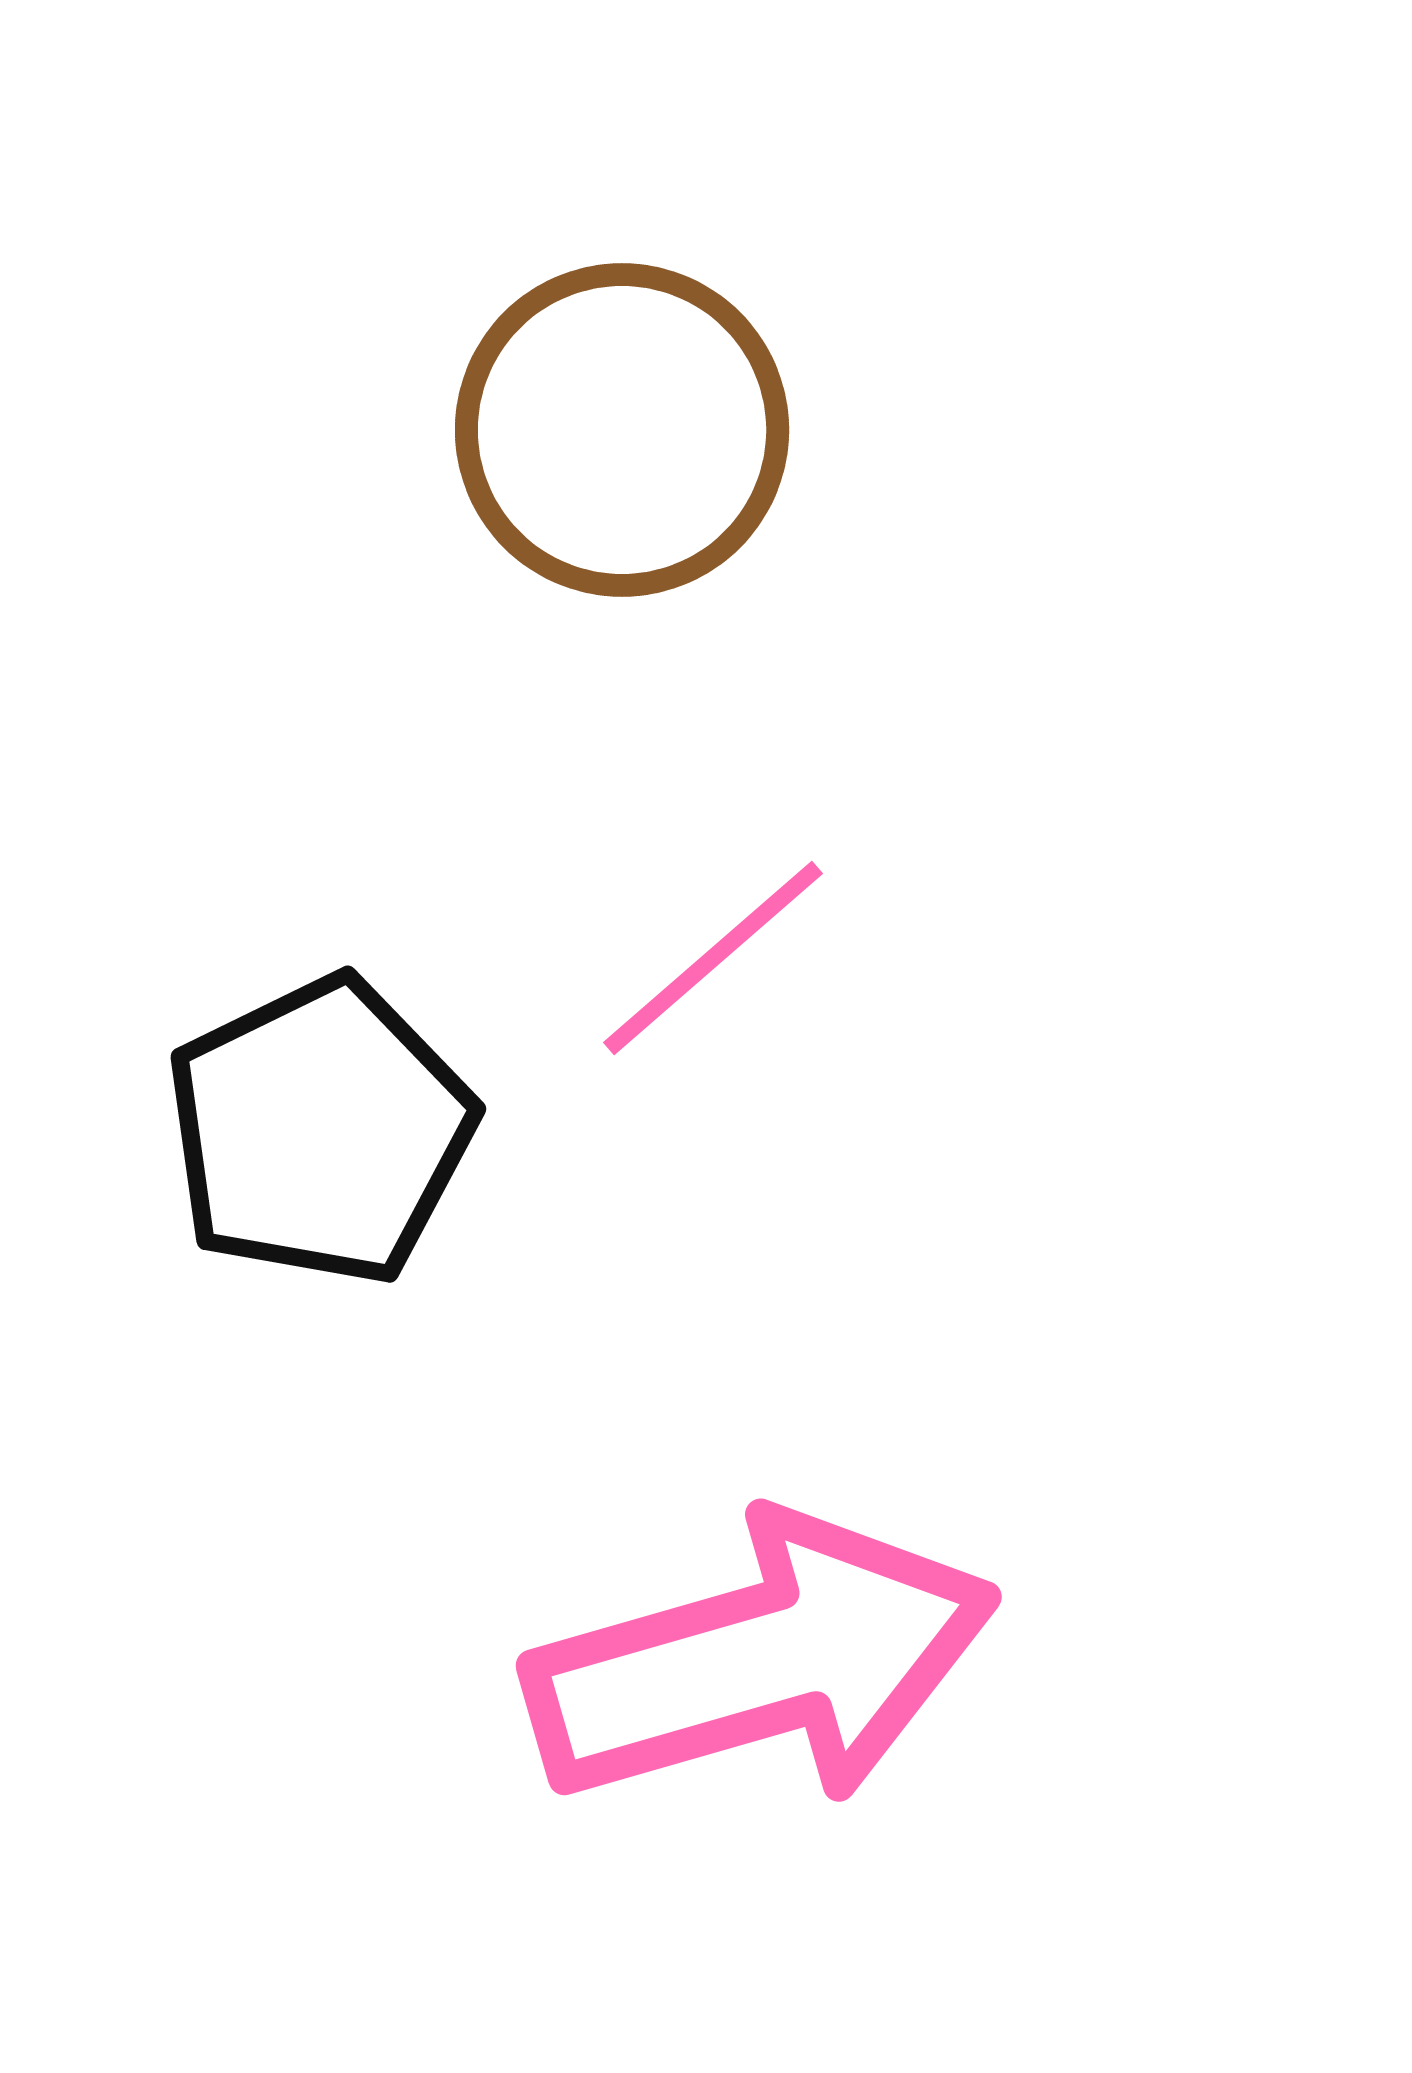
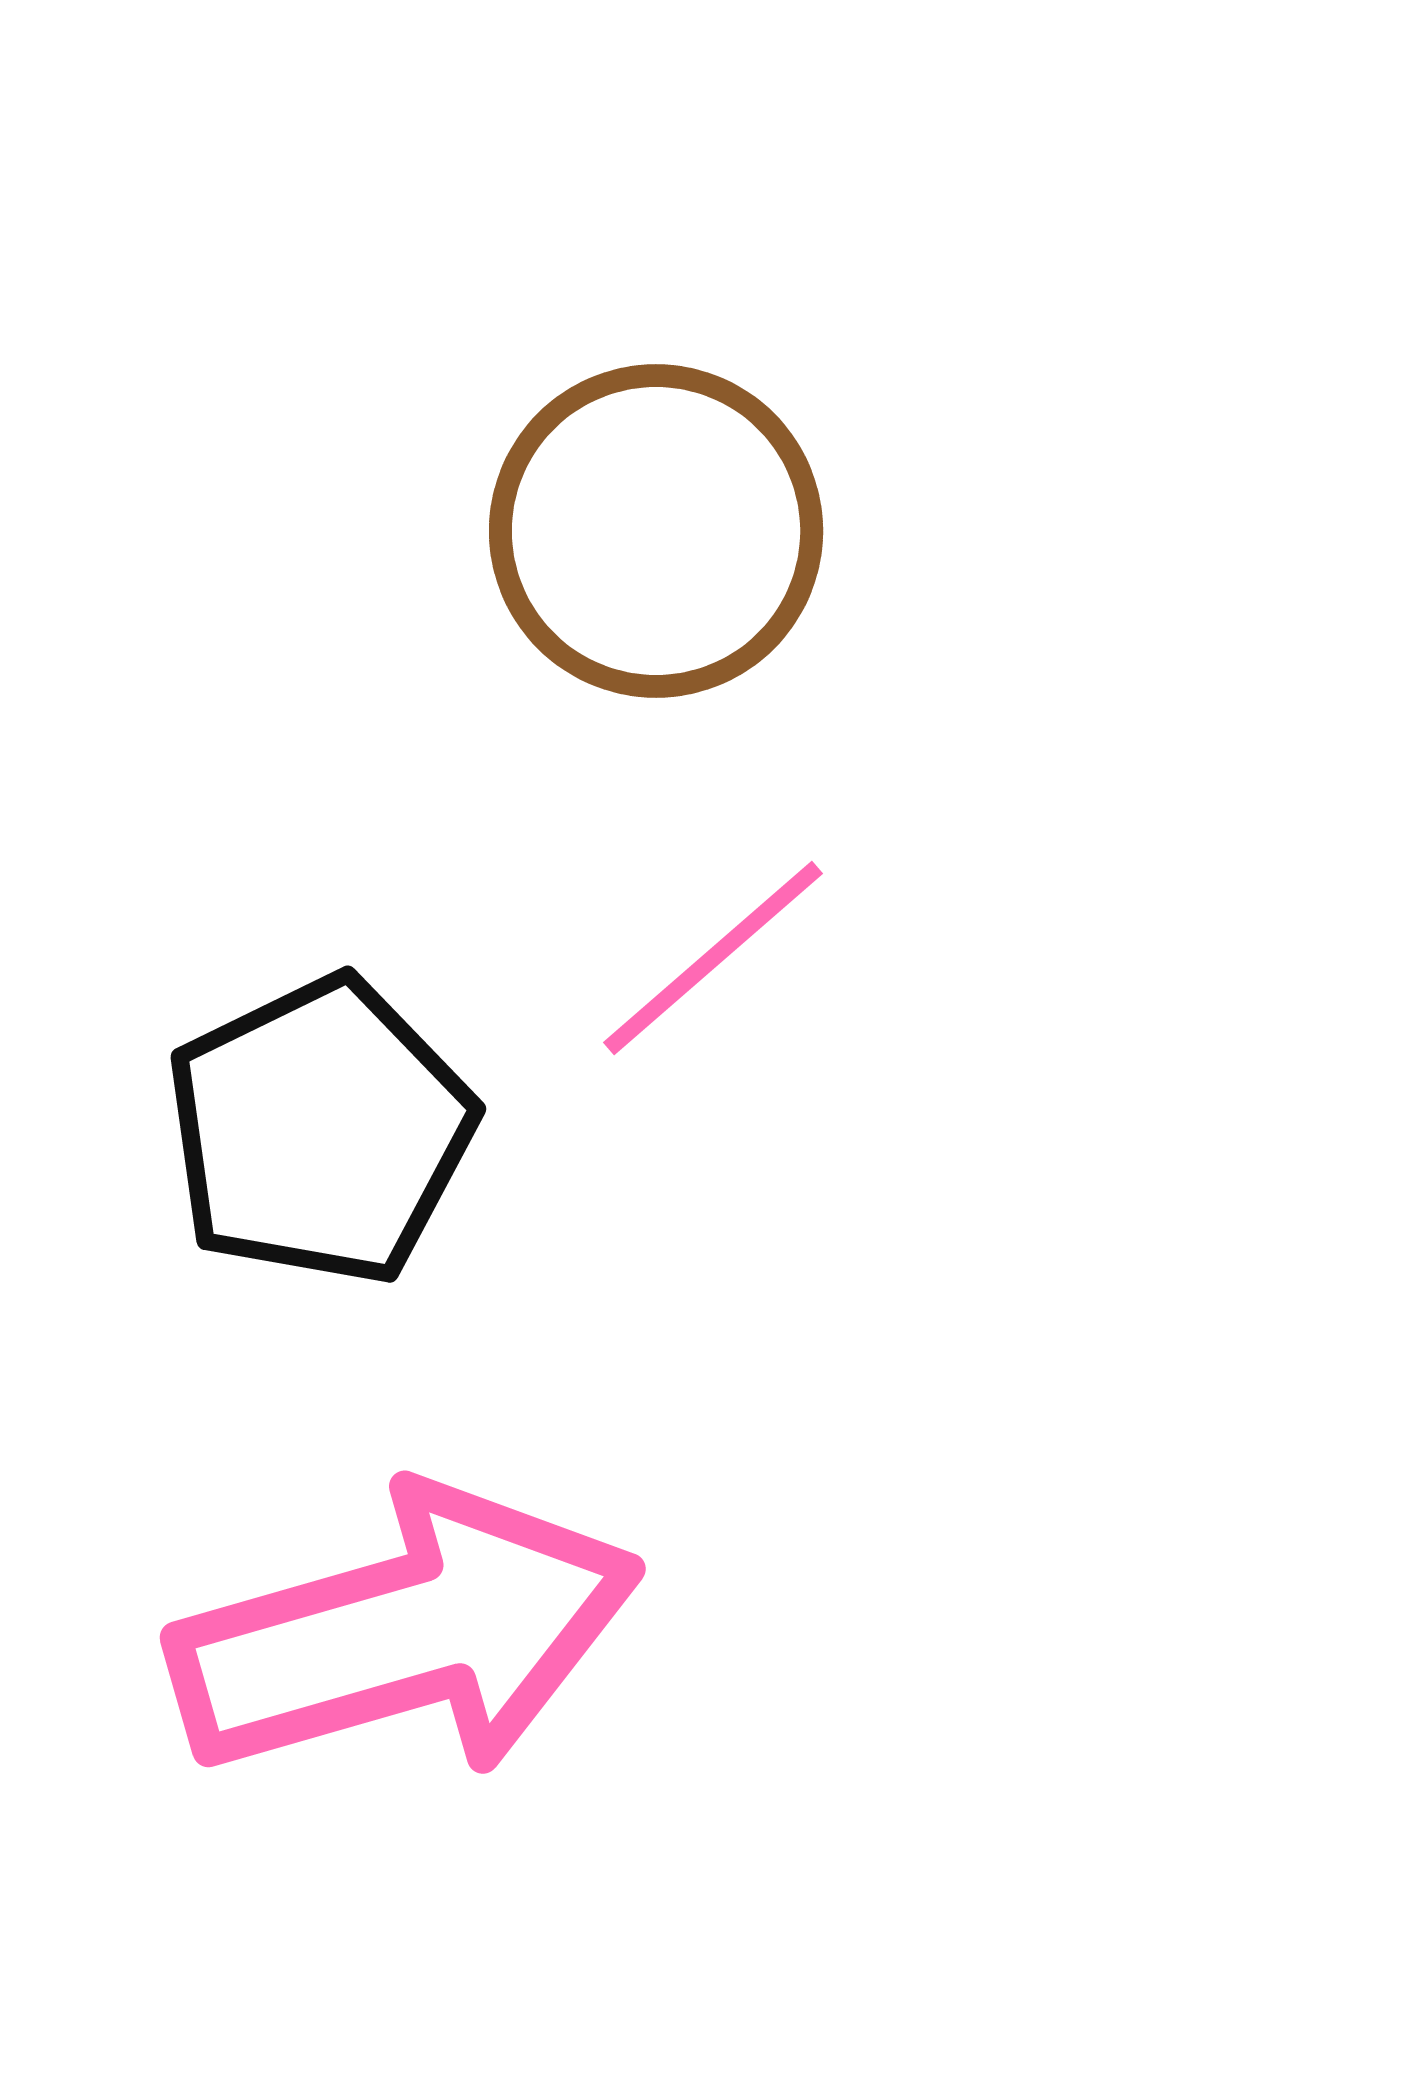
brown circle: moved 34 px right, 101 px down
pink arrow: moved 356 px left, 28 px up
